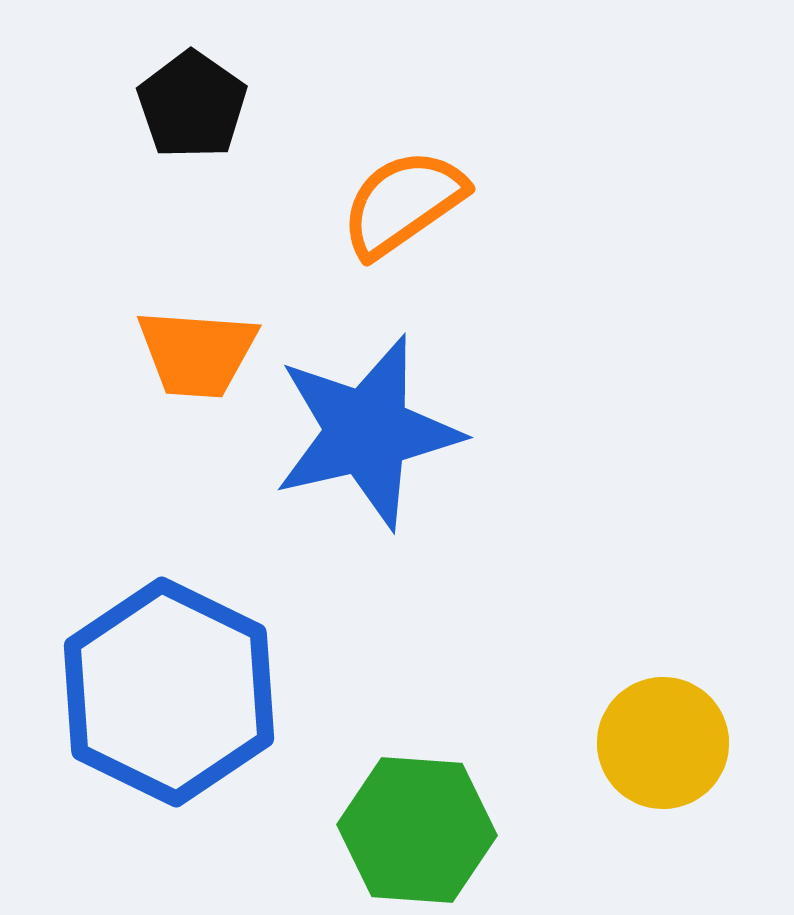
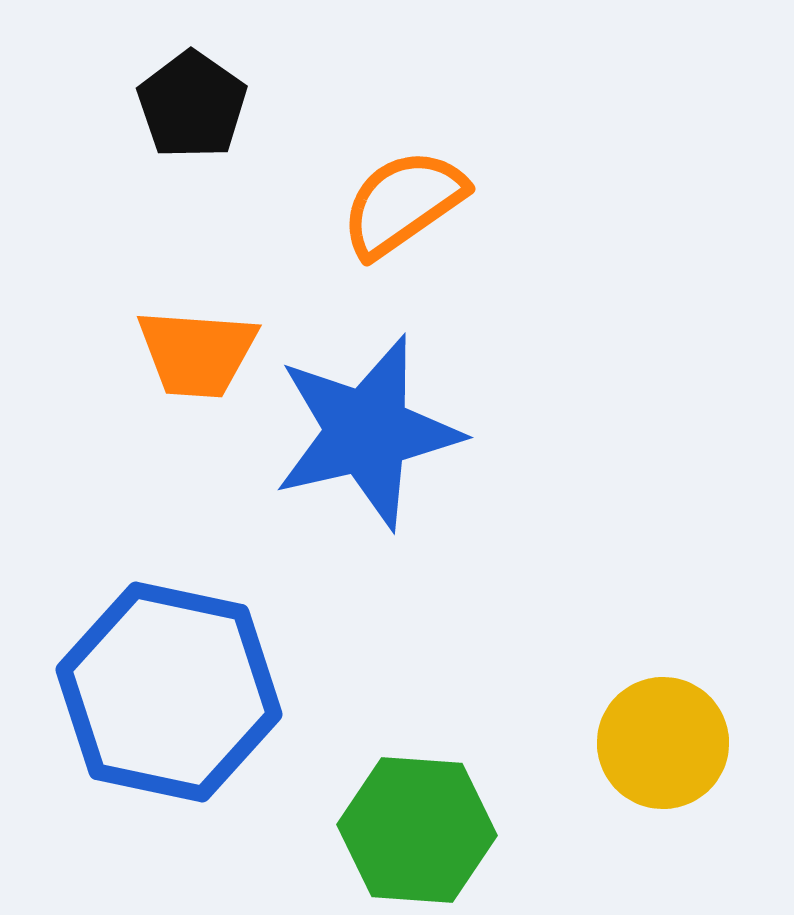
blue hexagon: rotated 14 degrees counterclockwise
